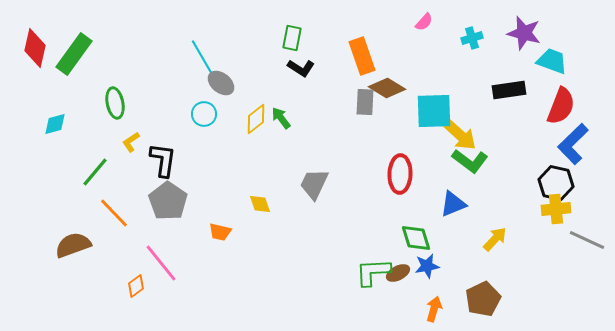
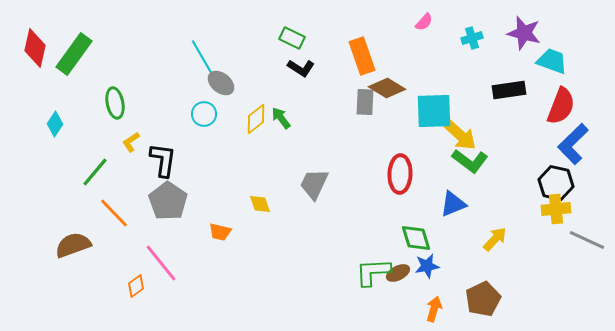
green rectangle at (292, 38): rotated 75 degrees counterclockwise
cyan diamond at (55, 124): rotated 40 degrees counterclockwise
